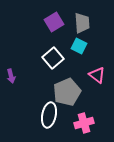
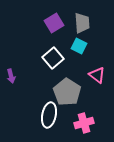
purple square: moved 1 px down
gray pentagon: rotated 16 degrees counterclockwise
